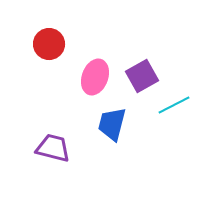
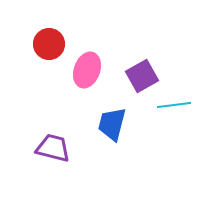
pink ellipse: moved 8 px left, 7 px up
cyan line: rotated 20 degrees clockwise
